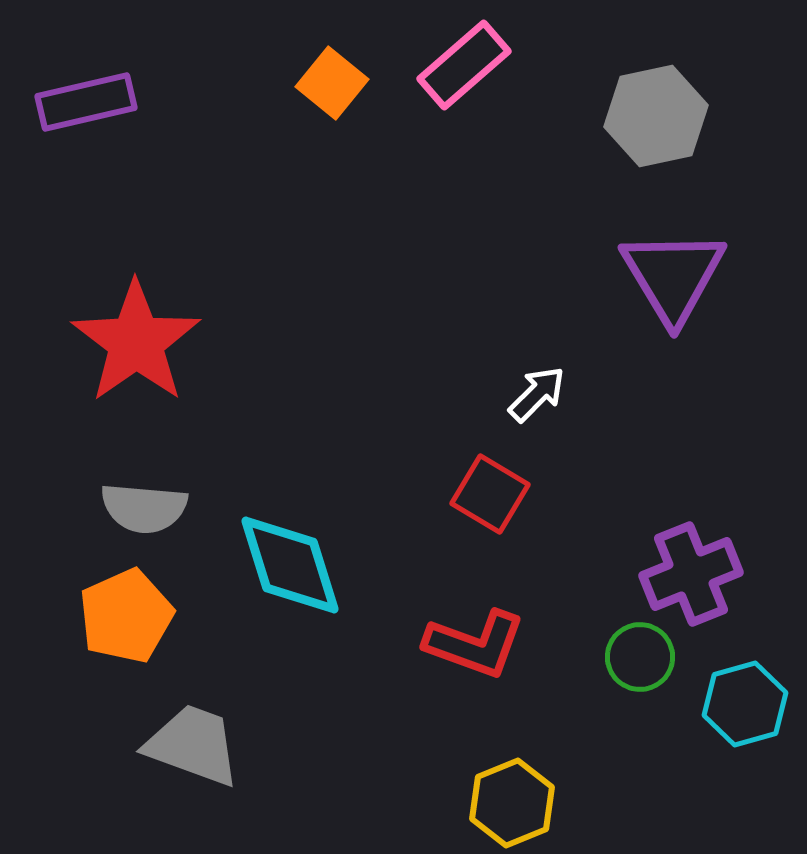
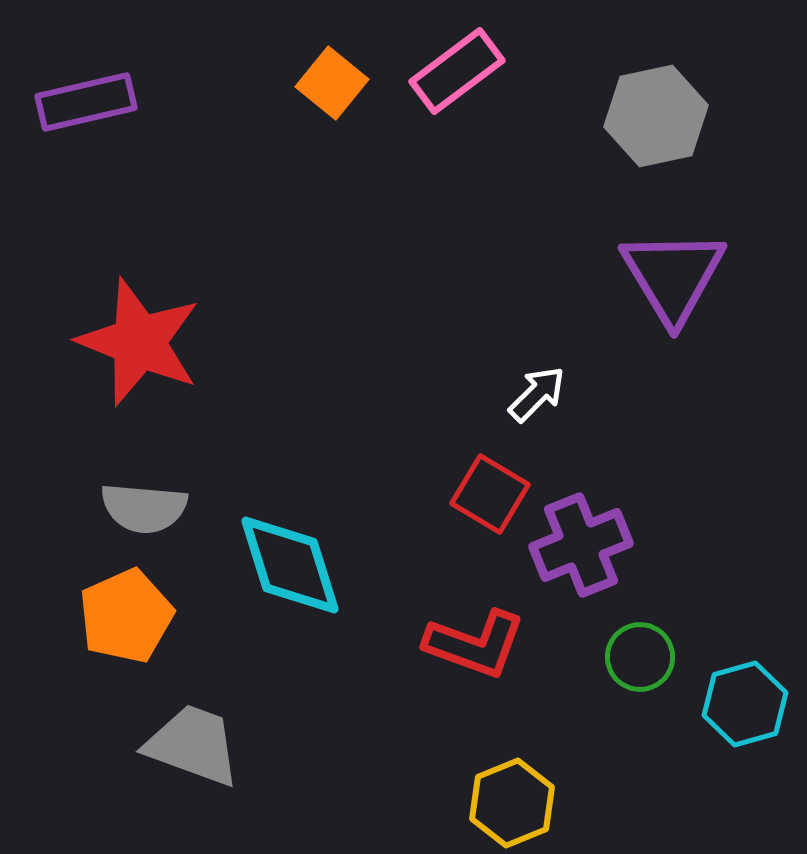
pink rectangle: moved 7 px left, 6 px down; rotated 4 degrees clockwise
red star: moved 3 px right; rotated 15 degrees counterclockwise
purple cross: moved 110 px left, 29 px up
